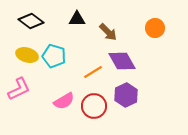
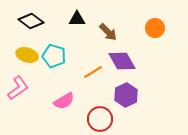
pink L-shape: moved 1 px left, 1 px up; rotated 10 degrees counterclockwise
red circle: moved 6 px right, 13 px down
